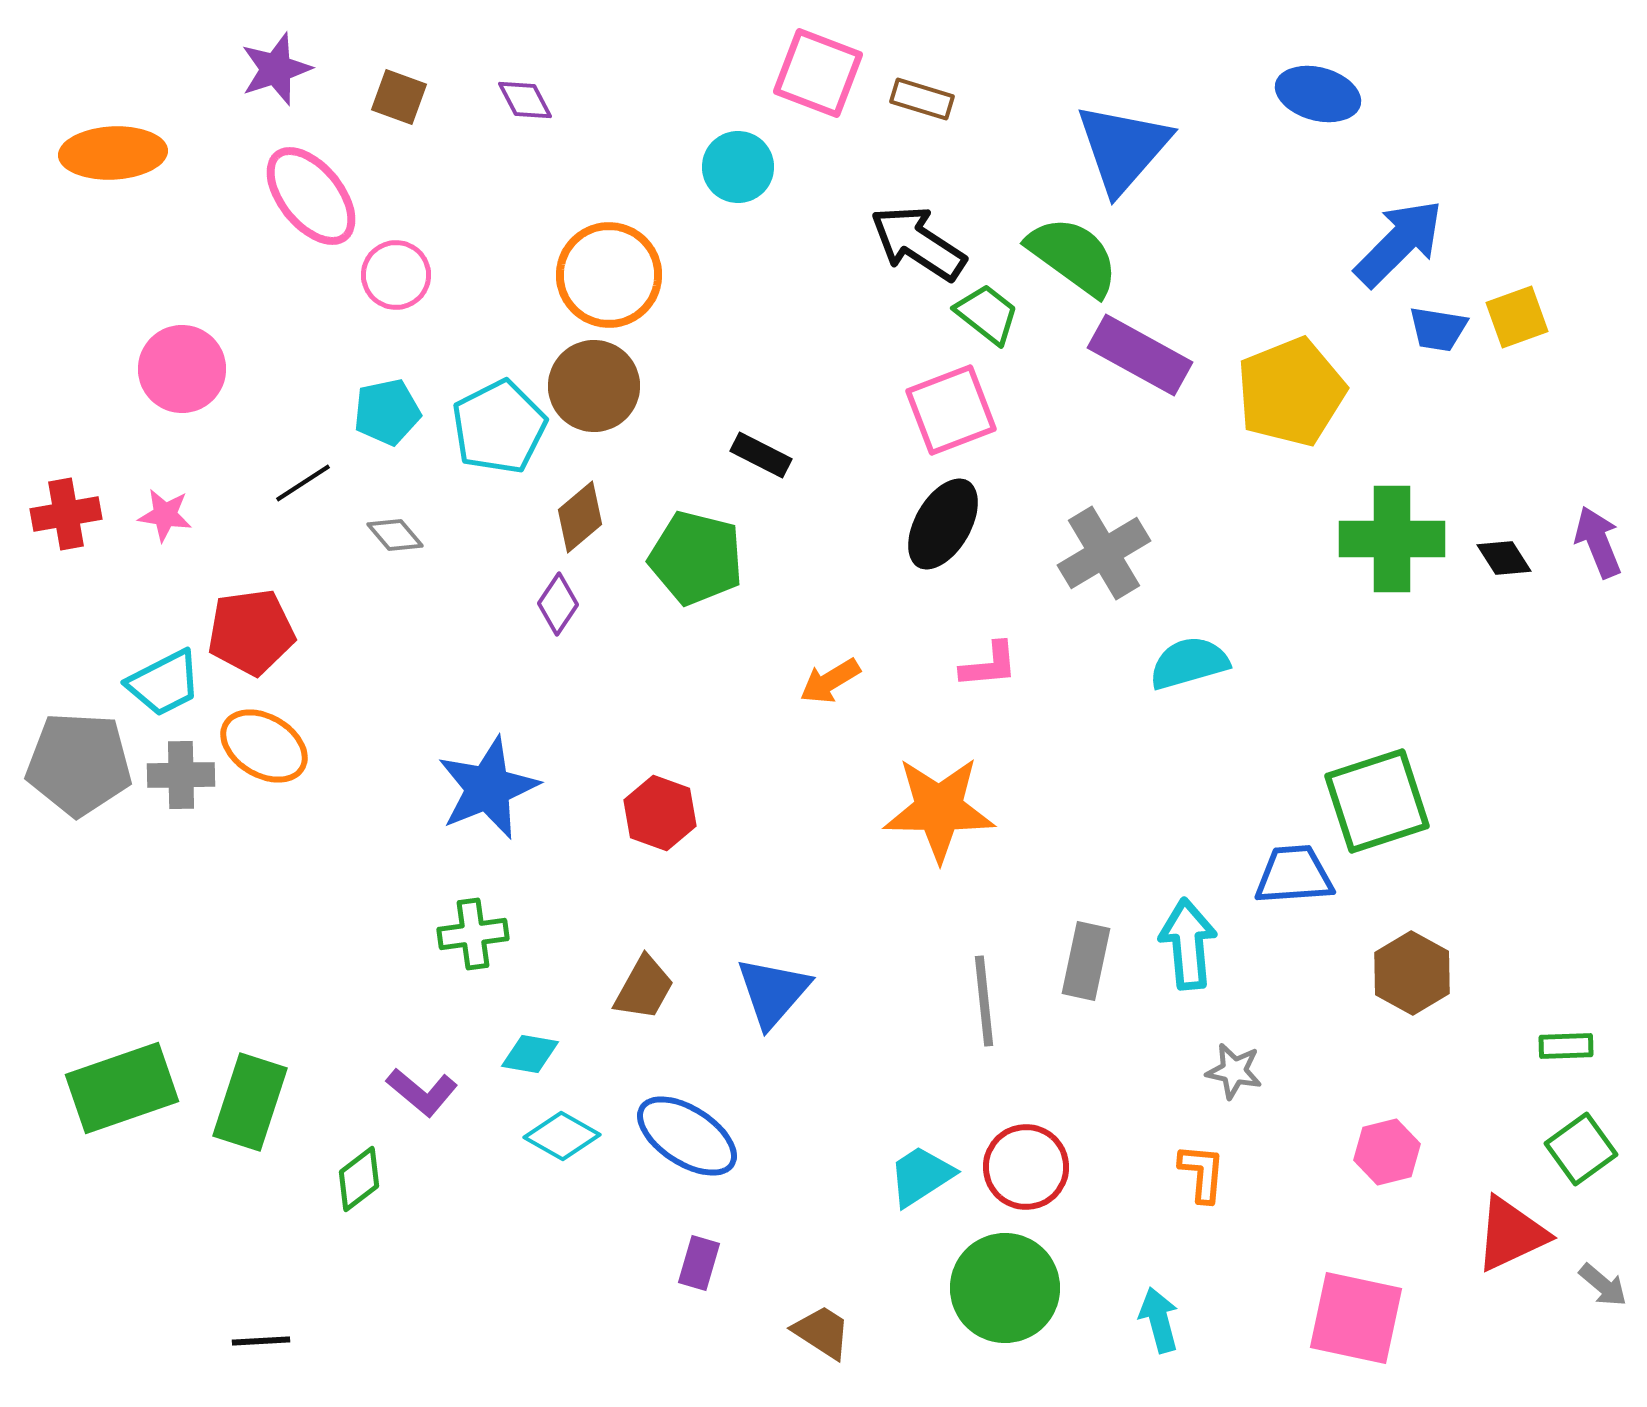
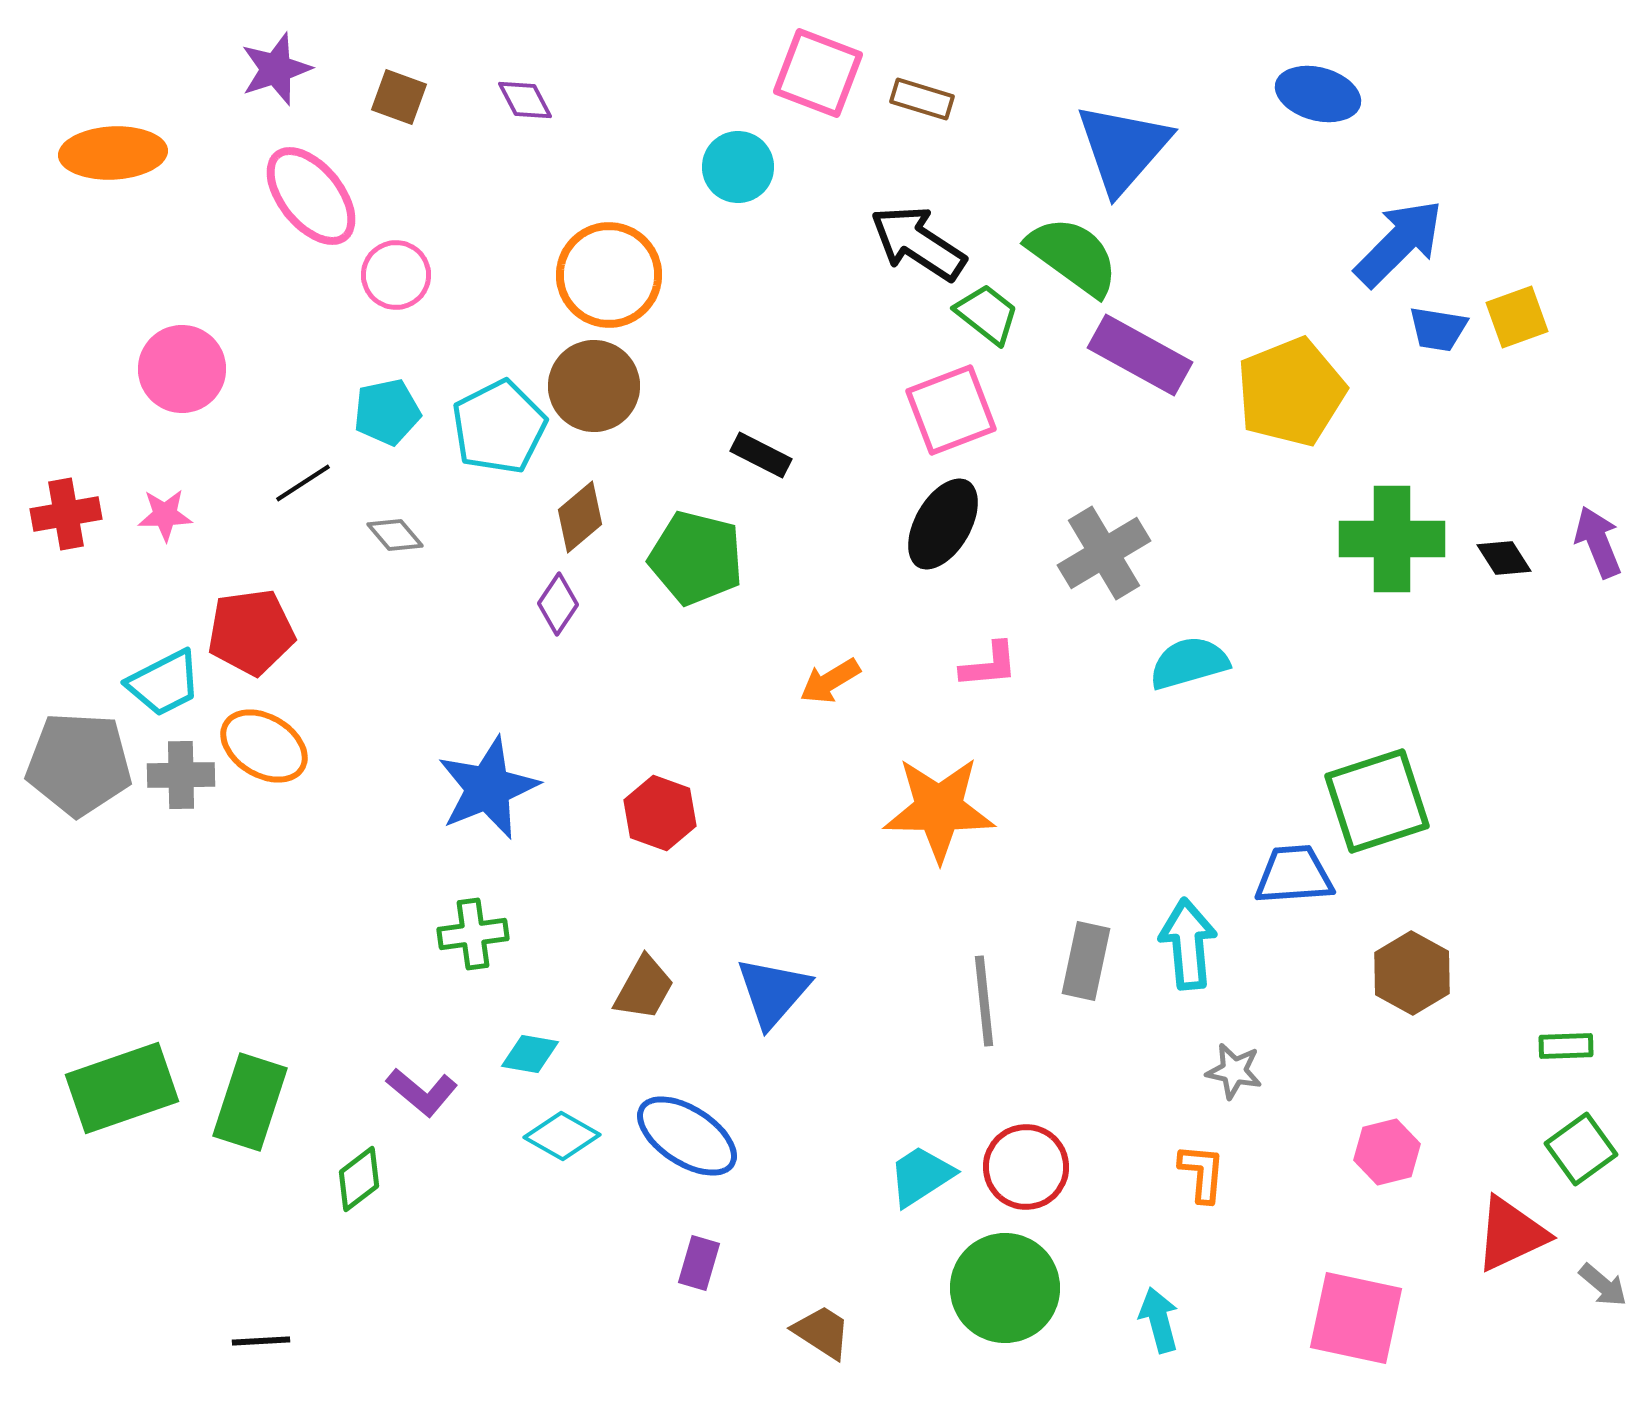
pink star at (165, 515): rotated 10 degrees counterclockwise
